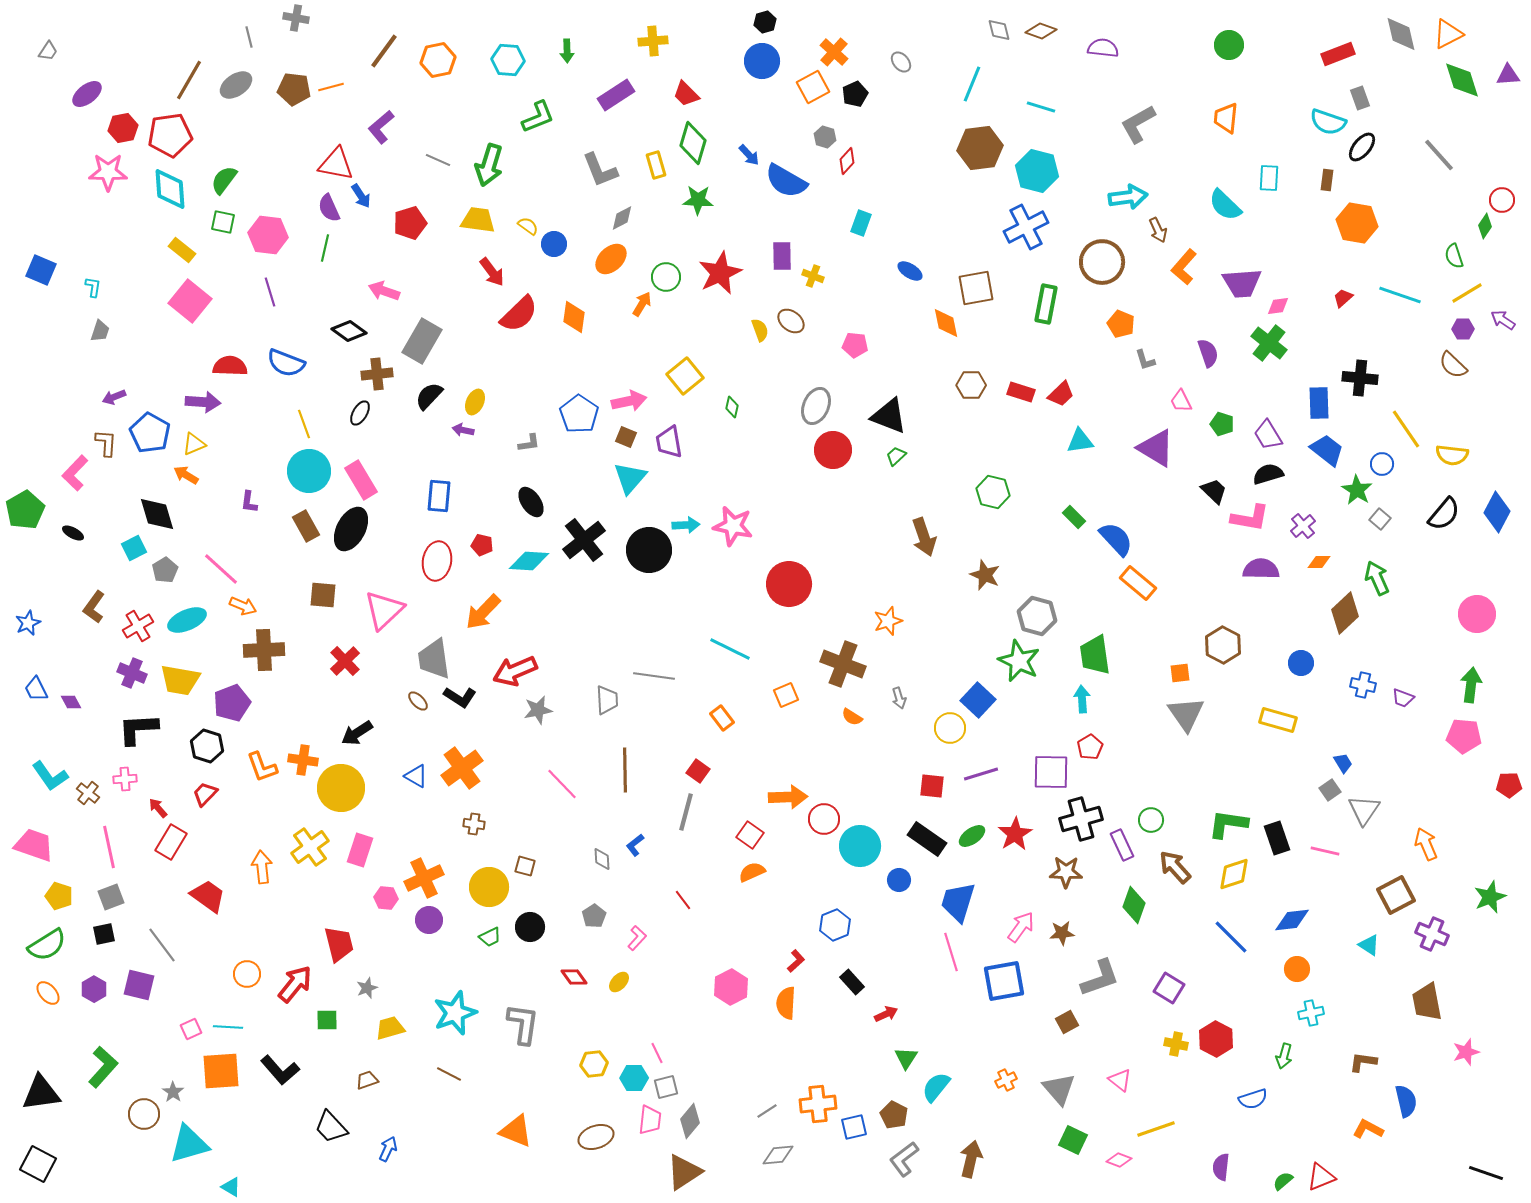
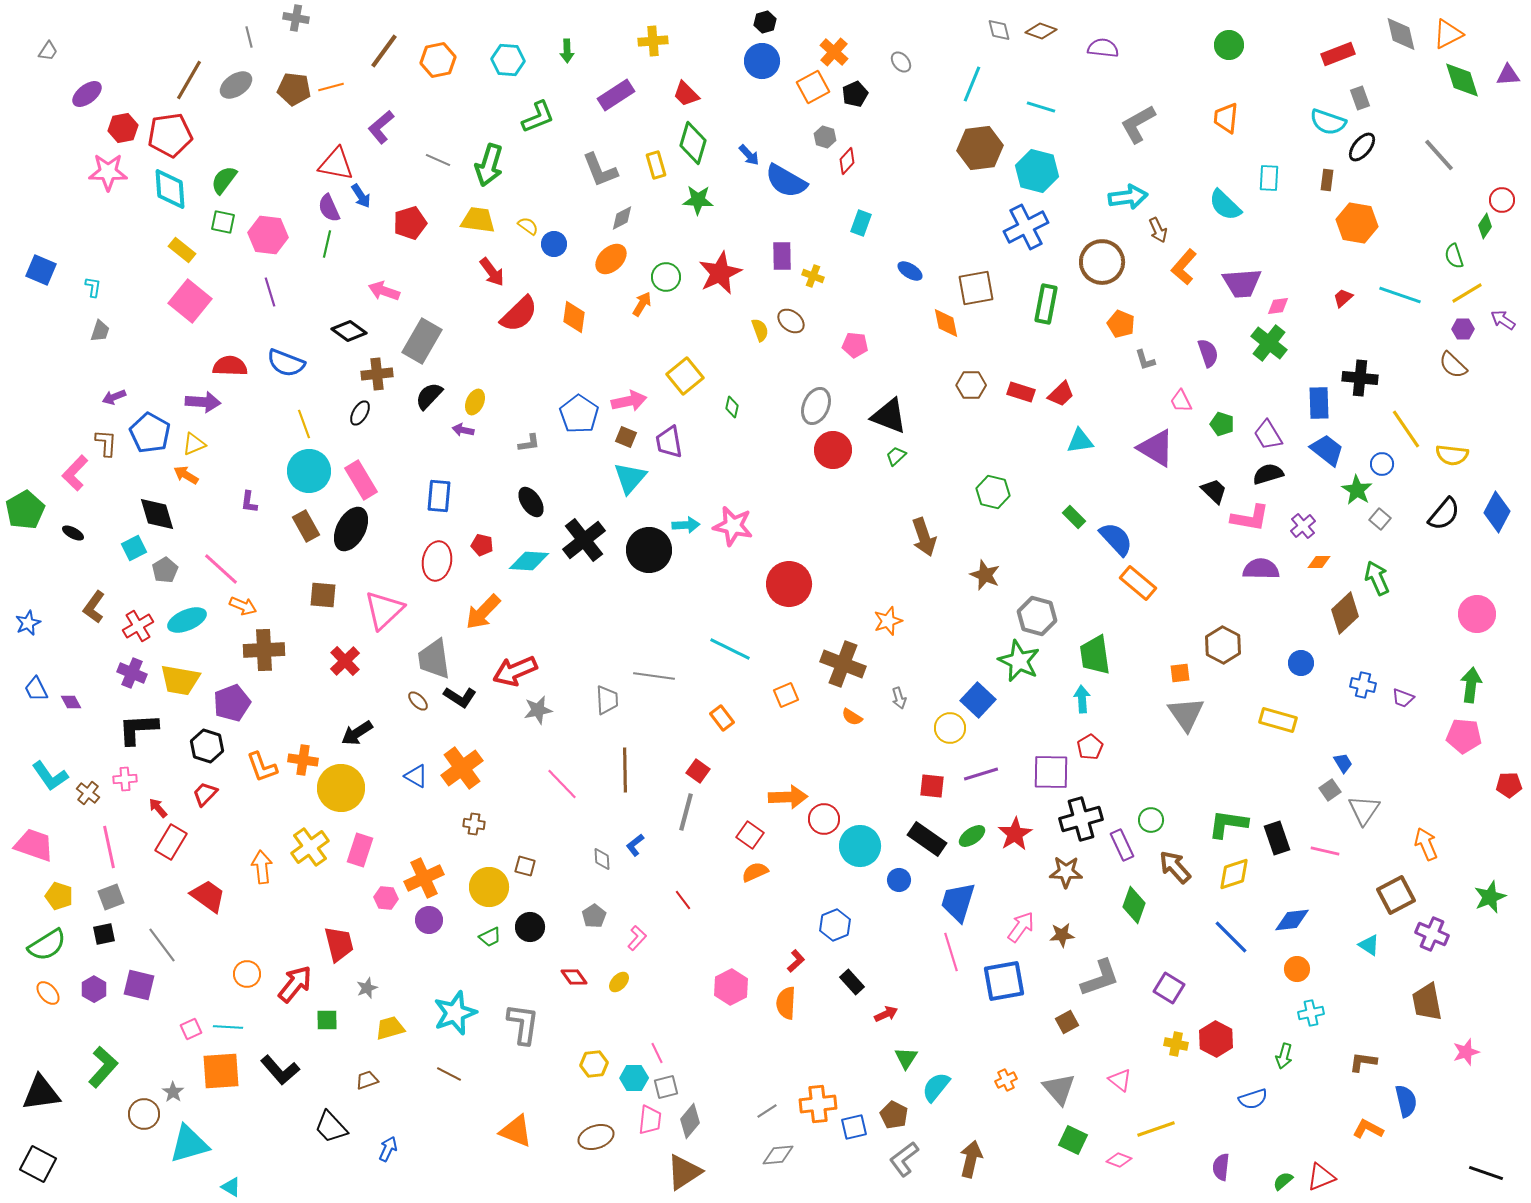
green line at (325, 248): moved 2 px right, 4 px up
orange semicircle at (752, 872): moved 3 px right
brown star at (1062, 933): moved 2 px down
